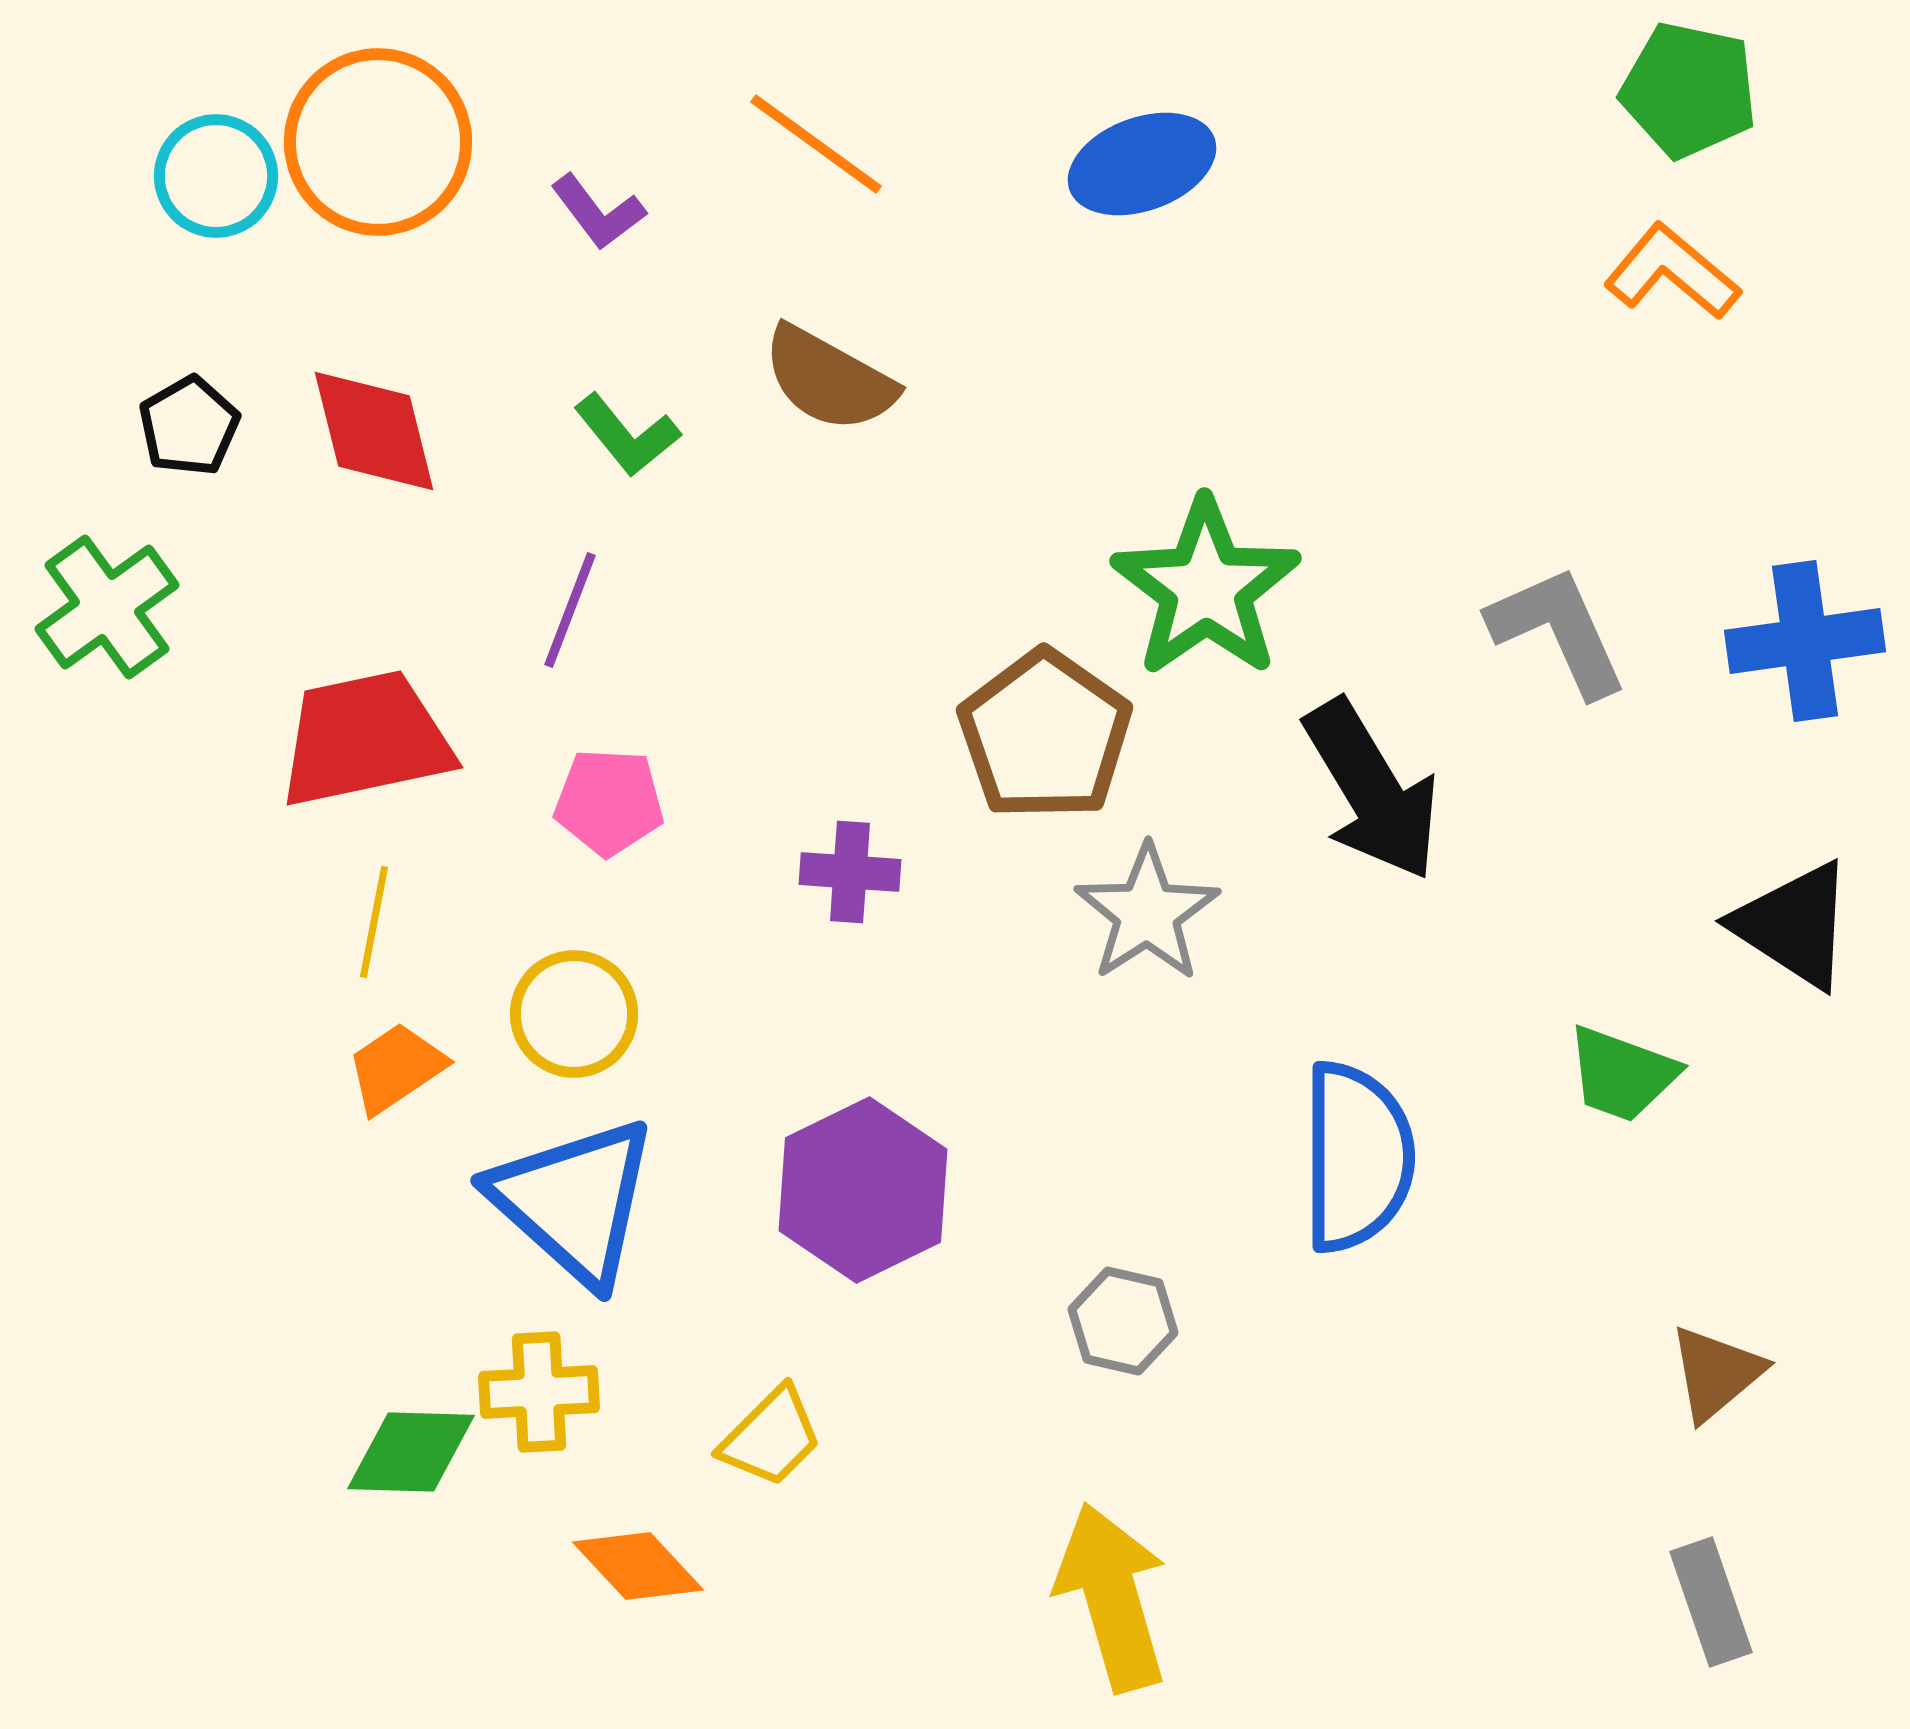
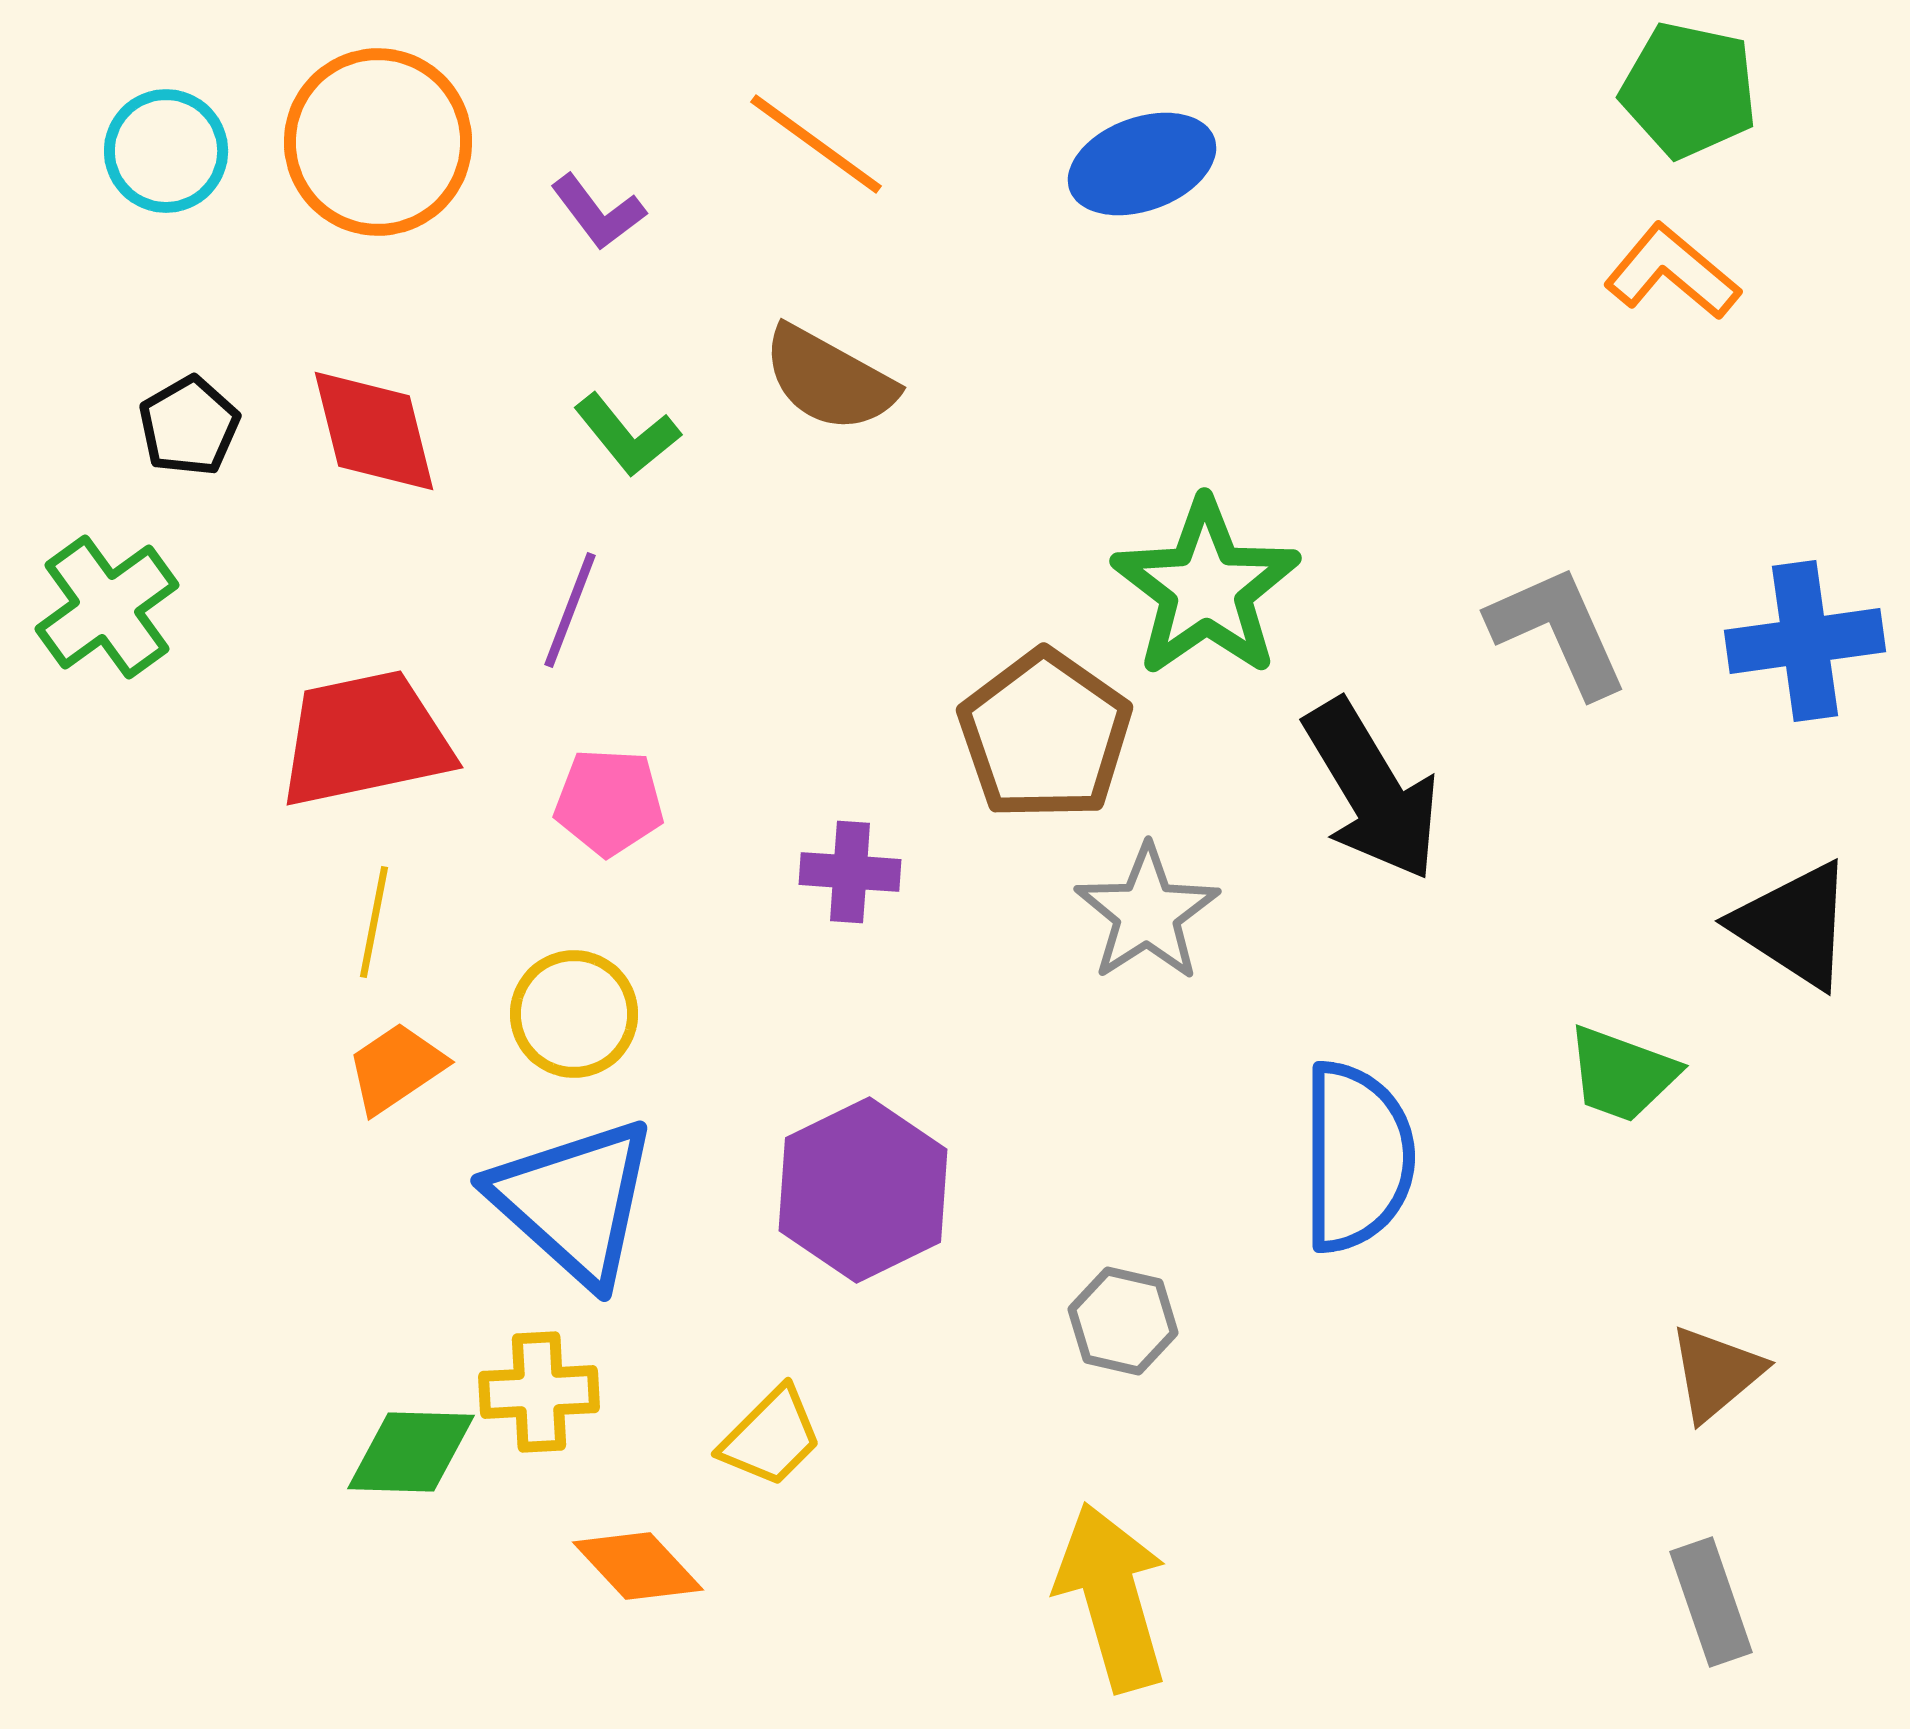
cyan circle: moved 50 px left, 25 px up
